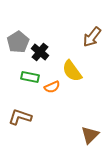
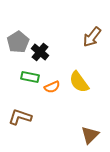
yellow semicircle: moved 7 px right, 11 px down
